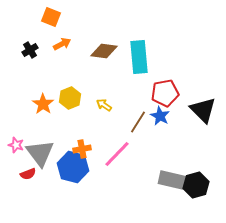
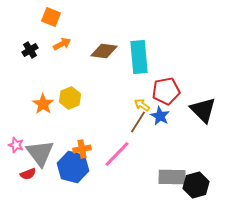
red pentagon: moved 1 px right, 2 px up
yellow arrow: moved 38 px right
gray rectangle: moved 3 px up; rotated 12 degrees counterclockwise
